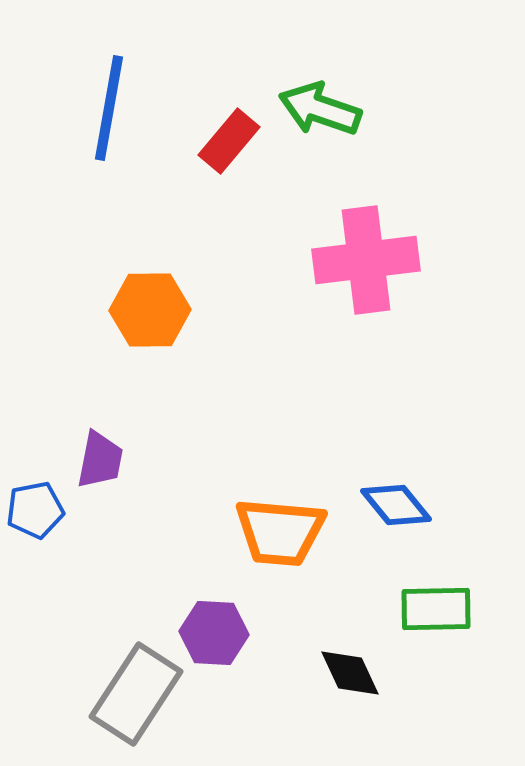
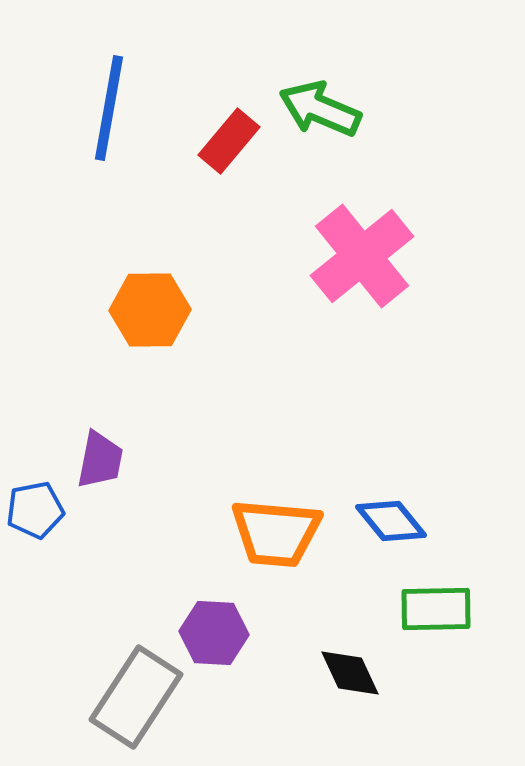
green arrow: rotated 4 degrees clockwise
pink cross: moved 4 px left, 4 px up; rotated 32 degrees counterclockwise
blue diamond: moved 5 px left, 16 px down
orange trapezoid: moved 4 px left, 1 px down
gray rectangle: moved 3 px down
